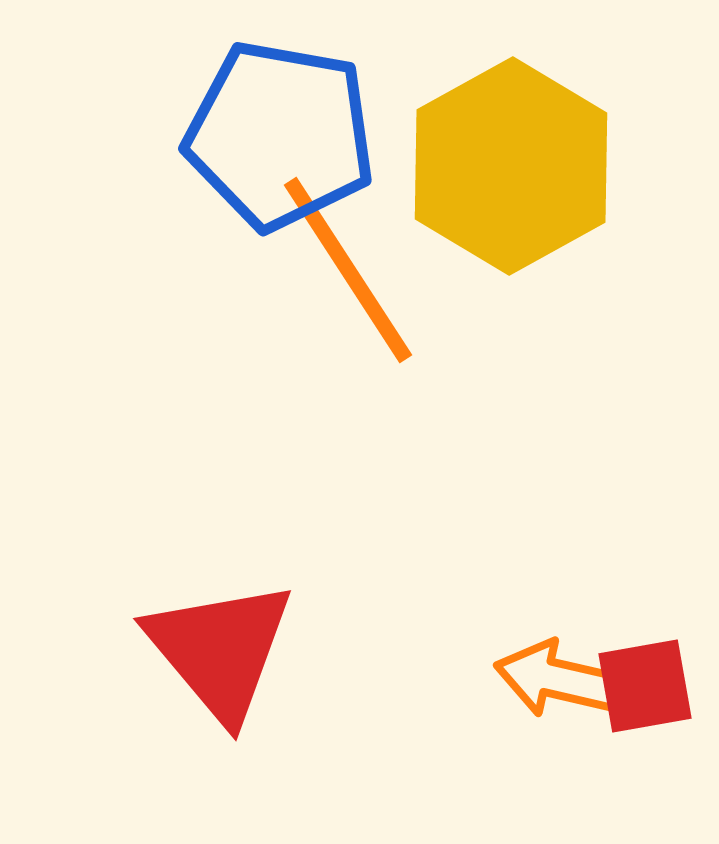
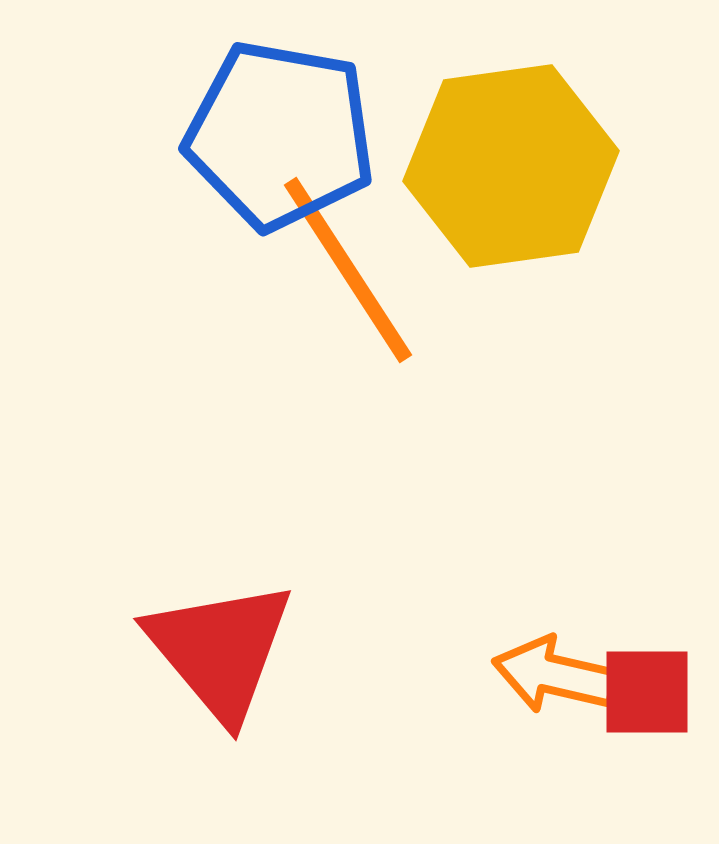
yellow hexagon: rotated 21 degrees clockwise
orange arrow: moved 2 px left, 4 px up
red square: moved 2 px right, 6 px down; rotated 10 degrees clockwise
